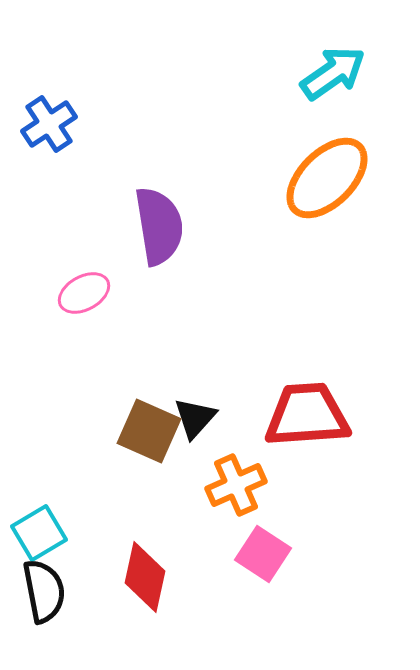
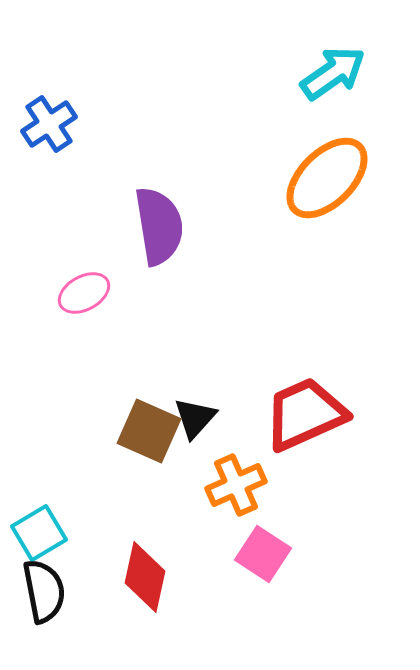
red trapezoid: moved 2 px left, 1 px up; rotated 20 degrees counterclockwise
